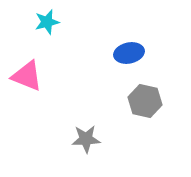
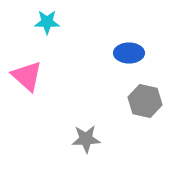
cyan star: rotated 15 degrees clockwise
blue ellipse: rotated 12 degrees clockwise
pink triangle: rotated 20 degrees clockwise
